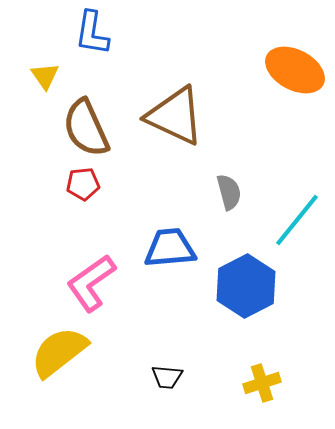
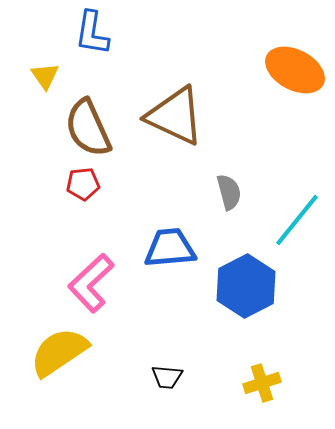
brown semicircle: moved 2 px right
pink L-shape: rotated 8 degrees counterclockwise
yellow semicircle: rotated 4 degrees clockwise
